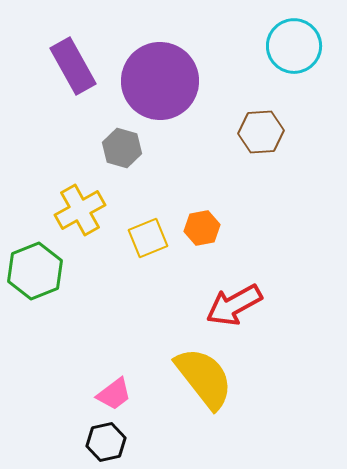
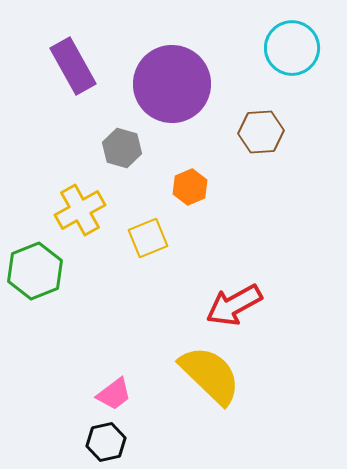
cyan circle: moved 2 px left, 2 px down
purple circle: moved 12 px right, 3 px down
orange hexagon: moved 12 px left, 41 px up; rotated 12 degrees counterclockwise
yellow semicircle: moved 6 px right, 3 px up; rotated 8 degrees counterclockwise
